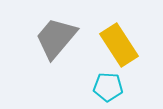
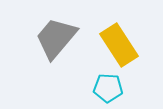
cyan pentagon: moved 1 px down
